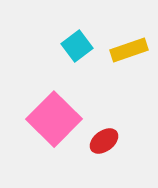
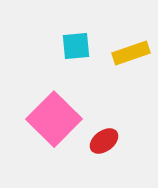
cyan square: moved 1 px left; rotated 32 degrees clockwise
yellow rectangle: moved 2 px right, 3 px down
